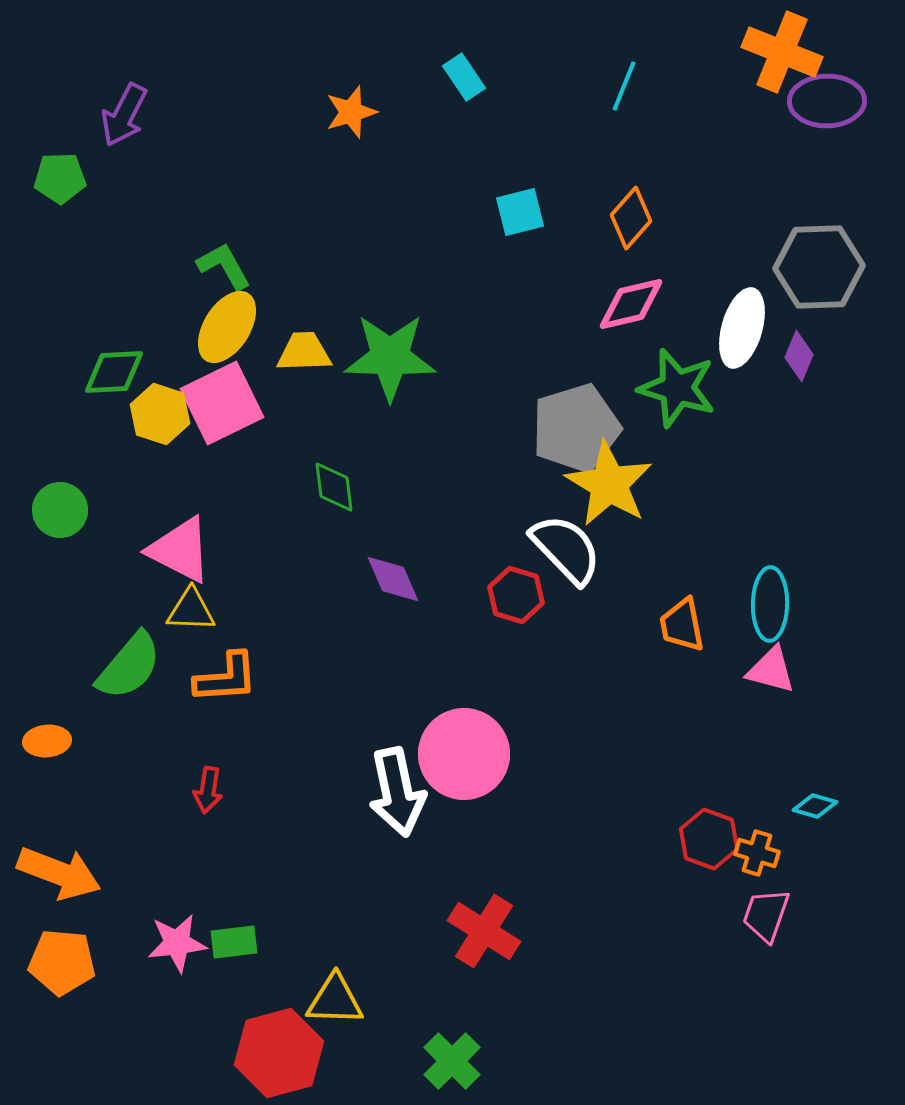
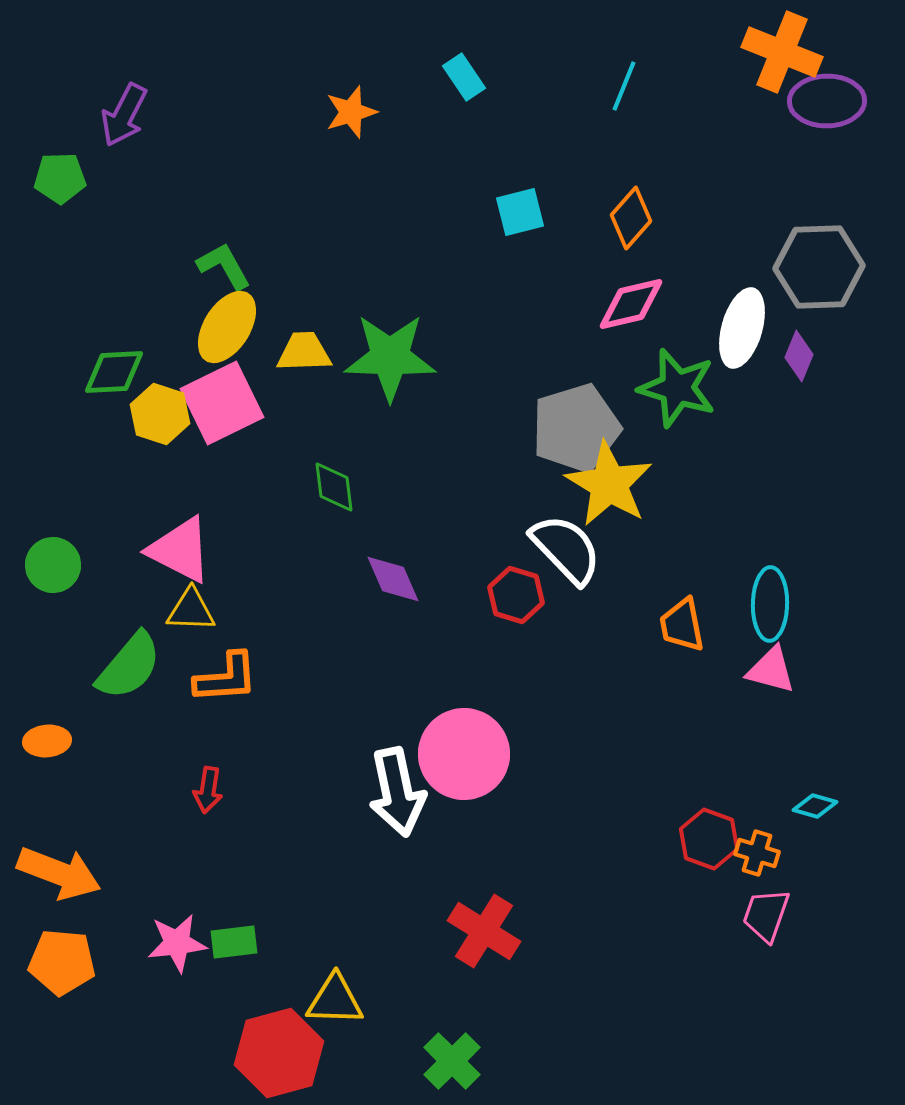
green circle at (60, 510): moved 7 px left, 55 px down
